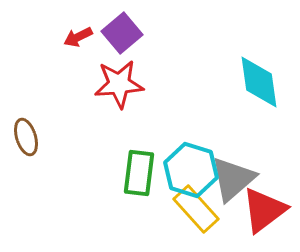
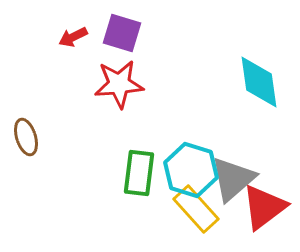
purple square: rotated 33 degrees counterclockwise
red arrow: moved 5 px left
red triangle: moved 3 px up
